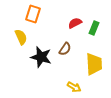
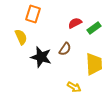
green rectangle: rotated 32 degrees clockwise
